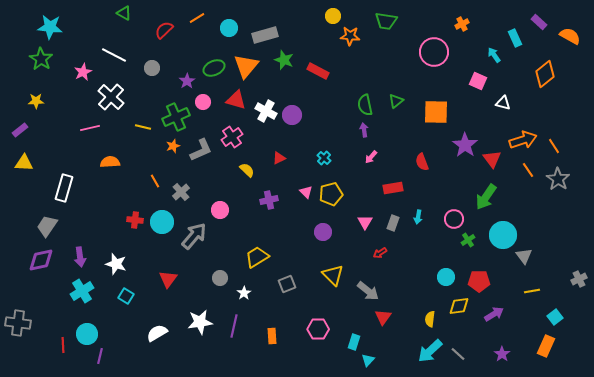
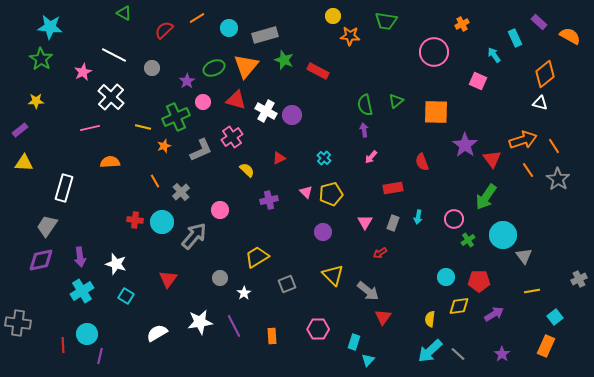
white triangle at (503, 103): moved 37 px right
orange star at (173, 146): moved 9 px left
purple line at (234, 326): rotated 40 degrees counterclockwise
